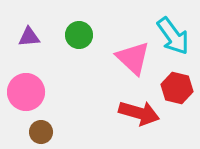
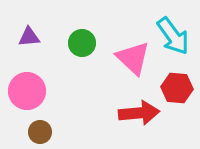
green circle: moved 3 px right, 8 px down
red hexagon: rotated 8 degrees counterclockwise
pink circle: moved 1 px right, 1 px up
red arrow: rotated 21 degrees counterclockwise
brown circle: moved 1 px left
